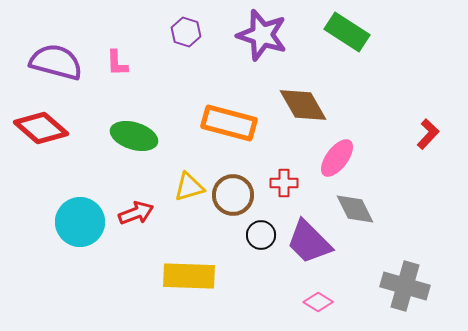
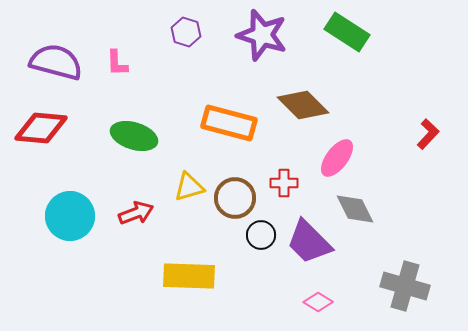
brown diamond: rotated 15 degrees counterclockwise
red diamond: rotated 36 degrees counterclockwise
brown circle: moved 2 px right, 3 px down
cyan circle: moved 10 px left, 6 px up
